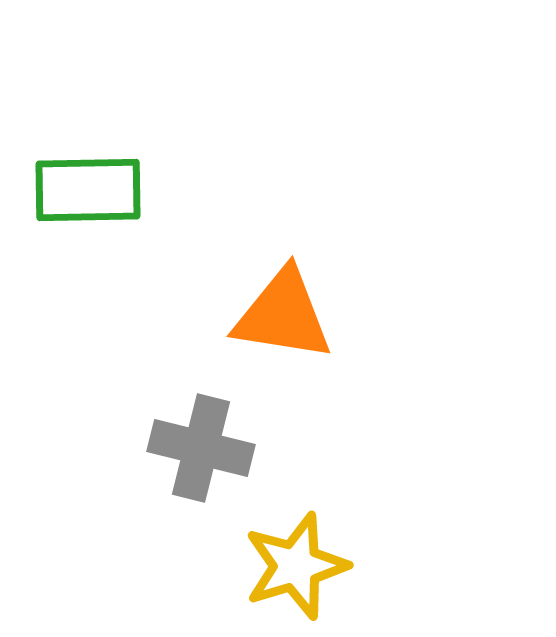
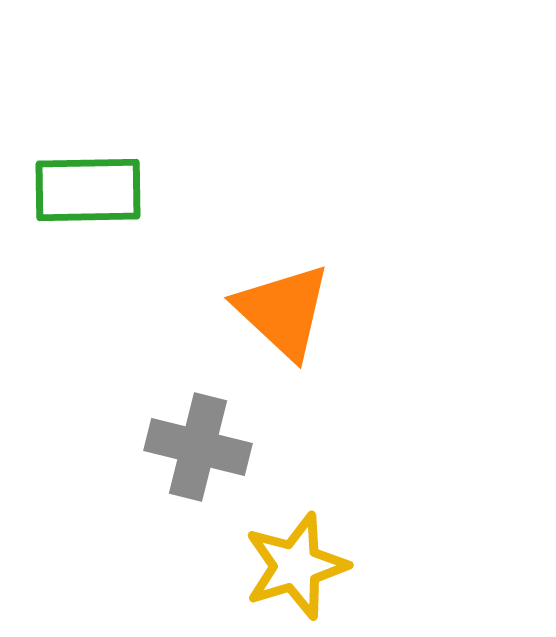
orange triangle: moved 4 px up; rotated 34 degrees clockwise
gray cross: moved 3 px left, 1 px up
